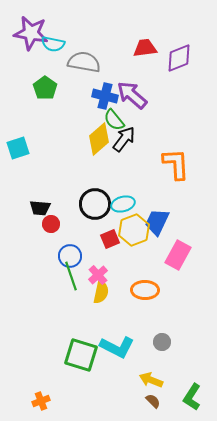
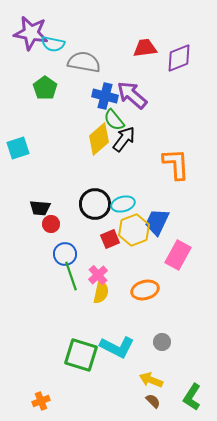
blue circle: moved 5 px left, 2 px up
orange ellipse: rotated 16 degrees counterclockwise
